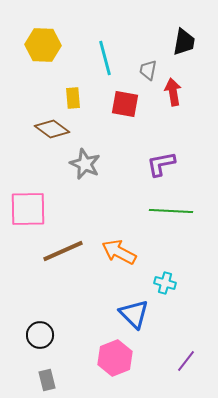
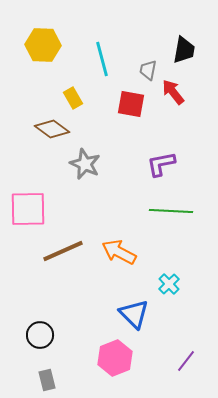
black trapezoid: moved 8 px down
cyan line: moved 3 px left, 1 px down
red arrow: rotated 28 degrees counterclockwise
yellow rectangle: rotated 25 degrees counterclockwise
red square: moved 6 px right
cyan cross: moved 4 px right, 1 px down; rotated 30 degrees clockwise
